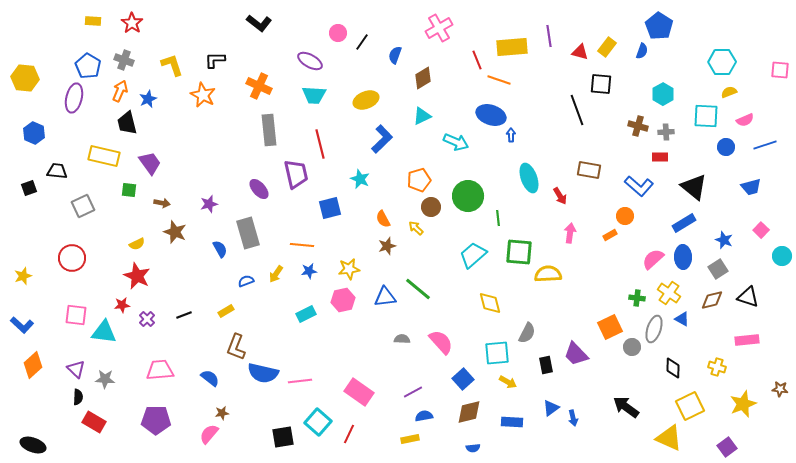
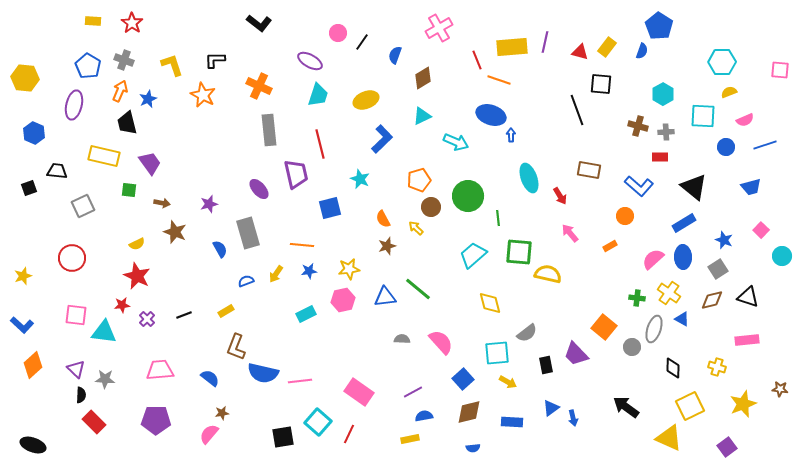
purple line at (549, 36): moved 4 px left, 6 px down; rotated 20 degrees clockwise
cyan trapezoid at (314, 95): moved 4 px right; rotated 75 degrees counterclockwise
purple ellipse at (74, 98): moved 7 px down
cyan square at (706, 116): moved 3 px left
pink arrow at (570, 233): rotated 48 degrees counterclockwise
orange rectangle at (610, 235): moved 11 px down
yellow semicircle at (548, 274): rotated 16 degrees clockwise
orange square at (610, 327): moved 6 px left; rotated 25 degrees counterclockwise
gray semicircle at (527, 333): rotated 25 degrees clockwise
black semicircle at (78, 397): moved 3 px right, 2 px up
red rectangle at (94, 422): rotated 15 degrees clockwise
